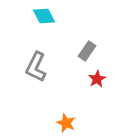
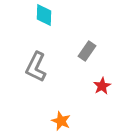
cyan diamond: moved 1 px up; rotated 30 degrees clockwise
red star: moved 5 px right, 7 px down
orange star: moved 5 px left, 2 px up
